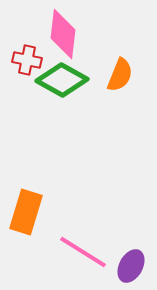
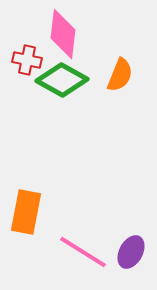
orange rectangle: rotated 6 degrees counterclockwise
purple ellipse: moved 14 px up
